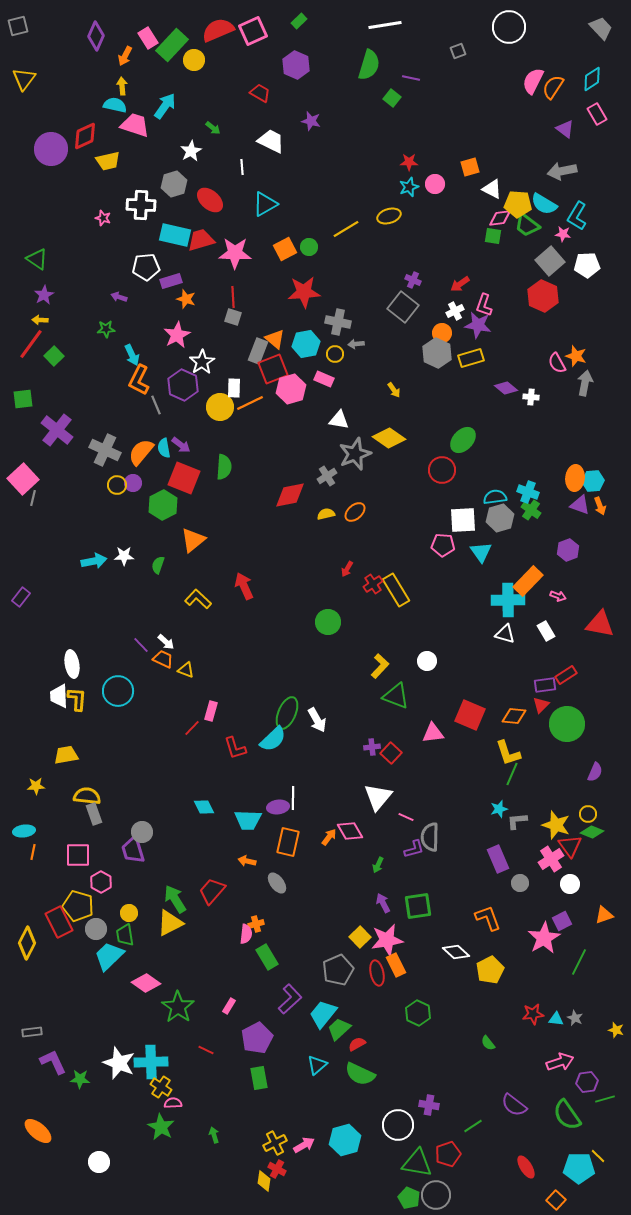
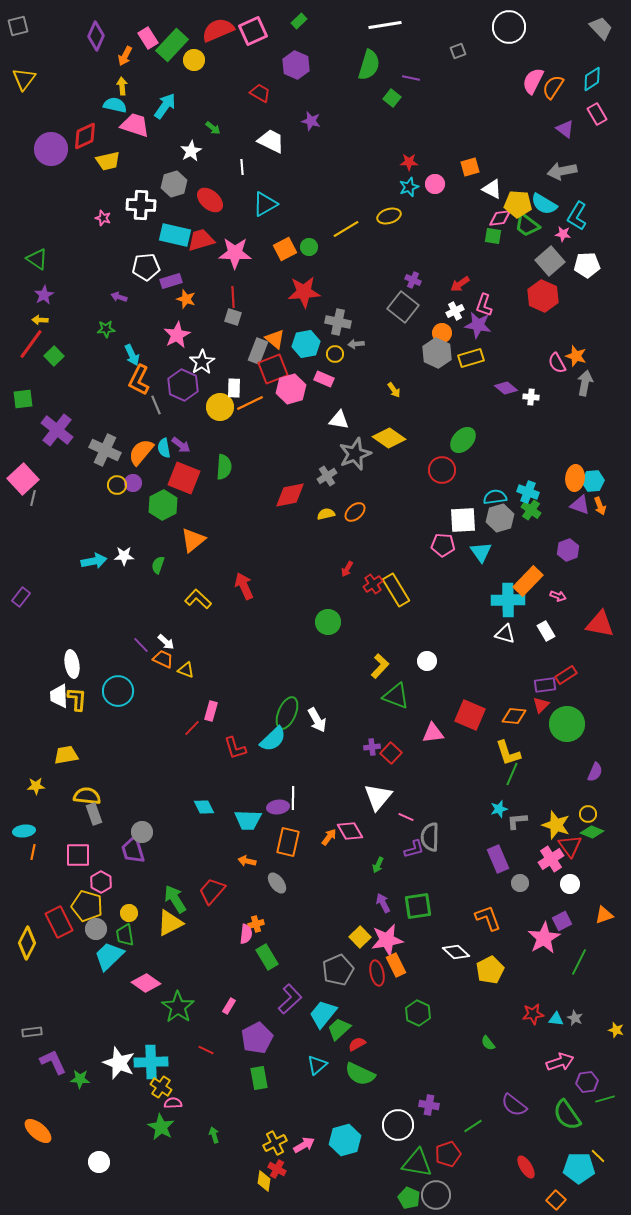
yellow pentagon at (78, 906): moved 9 px right
